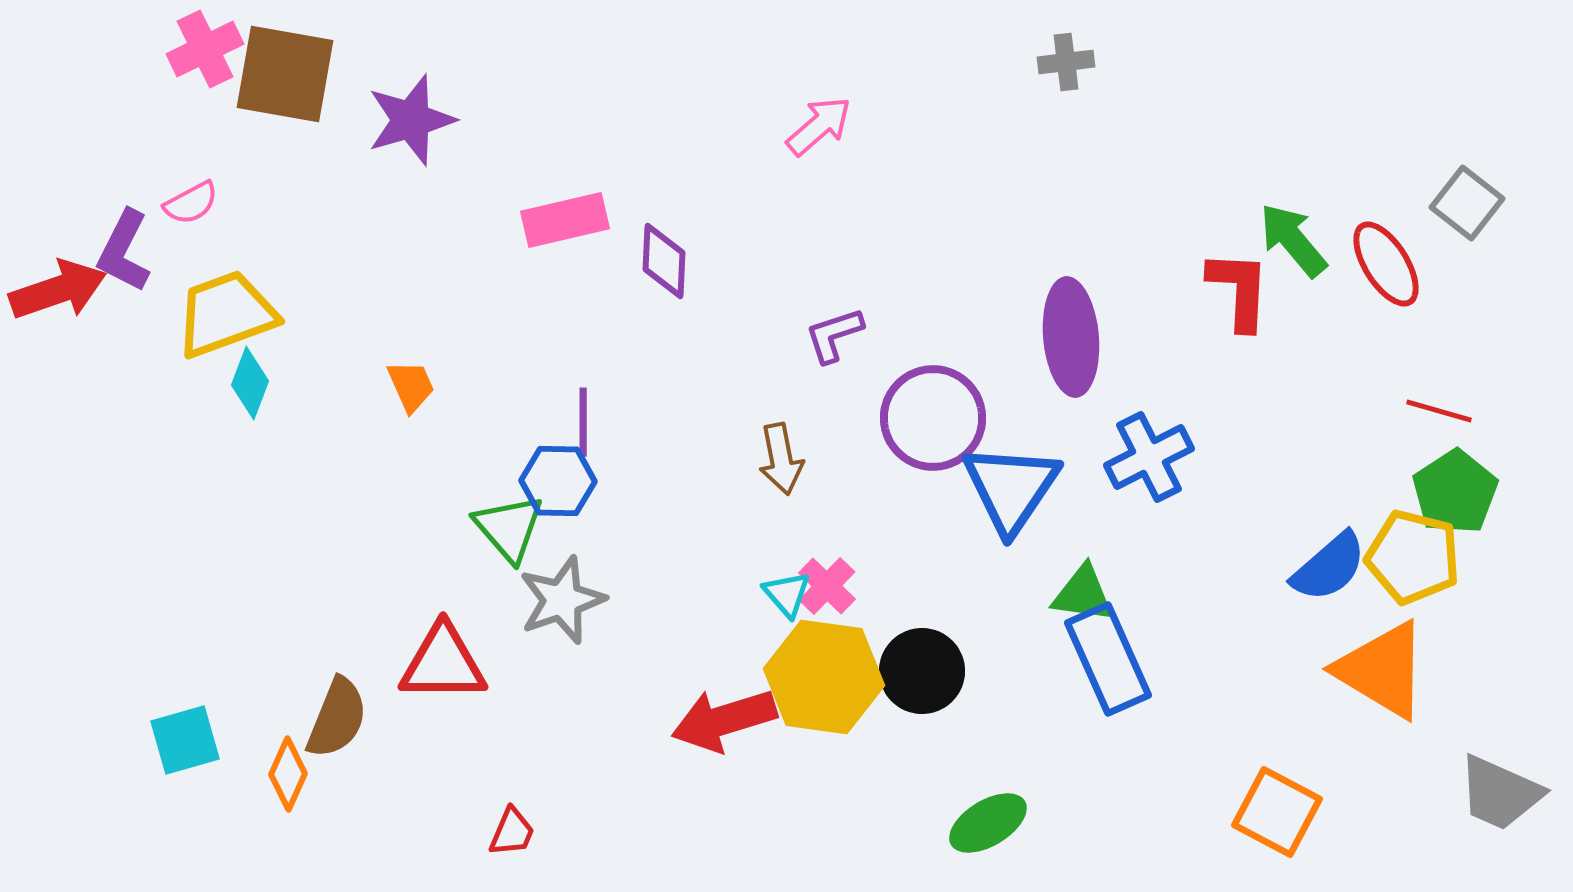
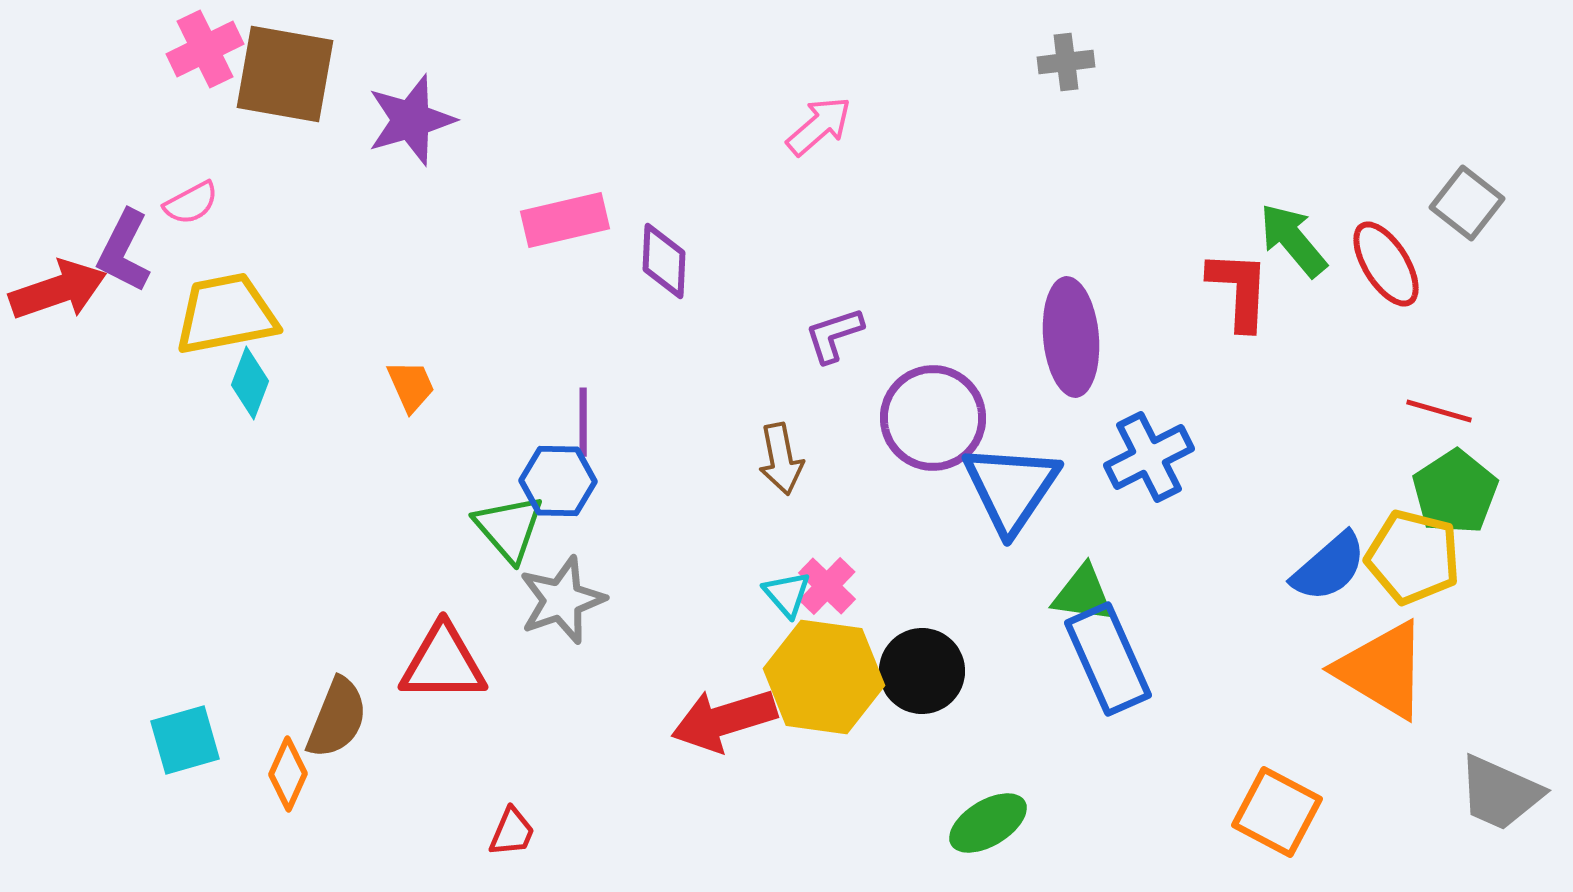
yellow trapezoid at (226, 314): rotated 9 degrees clockwise
